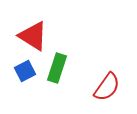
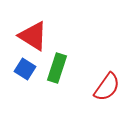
blue square: moved 2 px up; rotated 30 degrees counterclockwise
